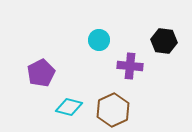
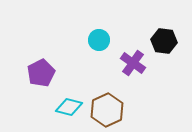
purple cross: moved 3 px right, 3 px up; rotated 30 degrees clockwise
brown hexagon: moved 6 px left
